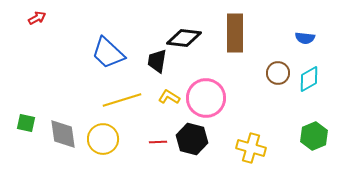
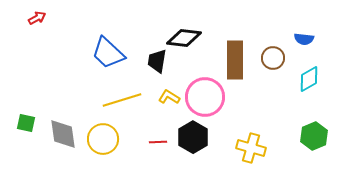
brown rectangle: moved 27 px down
blue semicircle: moved 1 px left, 1 px down
brown circle: moved 5 px left, 15 px up
pink circle: moved 1 px left, 1 px up
black hexagon: moved 1 px right, 2 px up; rotated 16 degrees clockwise
